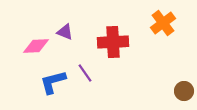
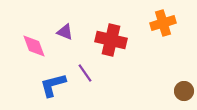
orange cross: rotated 20 degrees clockwise
red cross: moved 2 px left, 2 px up; rotated 16 degrees clockwise
pink diamond: moved 2 px left; rotated 72 degrees clockwise
blue L-shape: moved 3 px down
